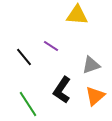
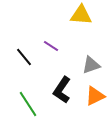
yellow triangle: moved 4 px right
orange triangle: rotated 15 degrees clockwise
